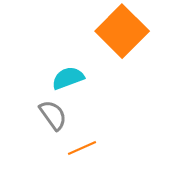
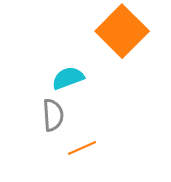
gray semicircle: rotated 32 degrees clockwise
